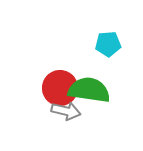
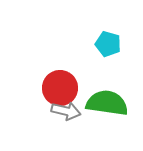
cyan pentagon: rotated 20 degrees clockwise
green semicircle: moved 18 px right, 13 px down
